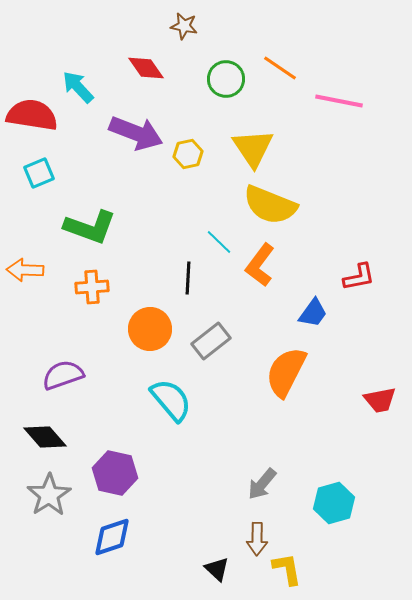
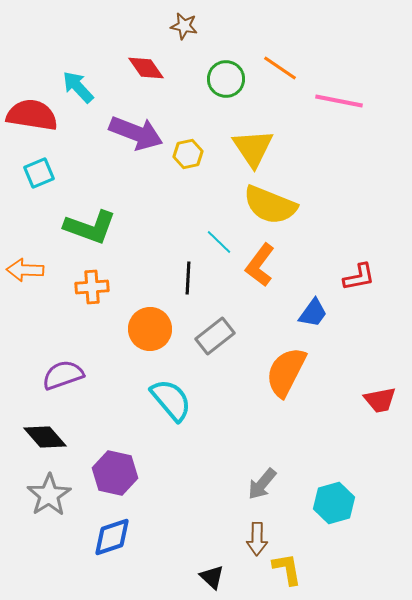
gray rectangle: moved 4 px right, 5 px up
black triangle: moved 5 px left, 8 px down
